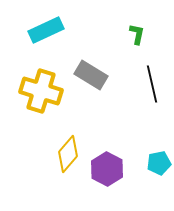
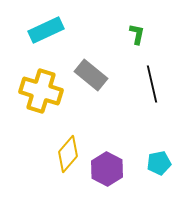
gray rectangle: rotated 8 degrees clockwise
